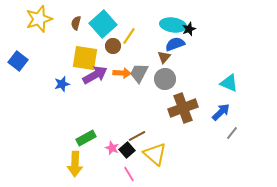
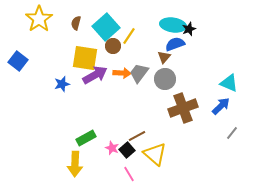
yellow star: rotated 16 degrees counterclockwise
cyan square: moved 3 px right, 3 px down
gray trapezoid: rotated 10 degrees clockwise
blue arrow: moved 6 px up
